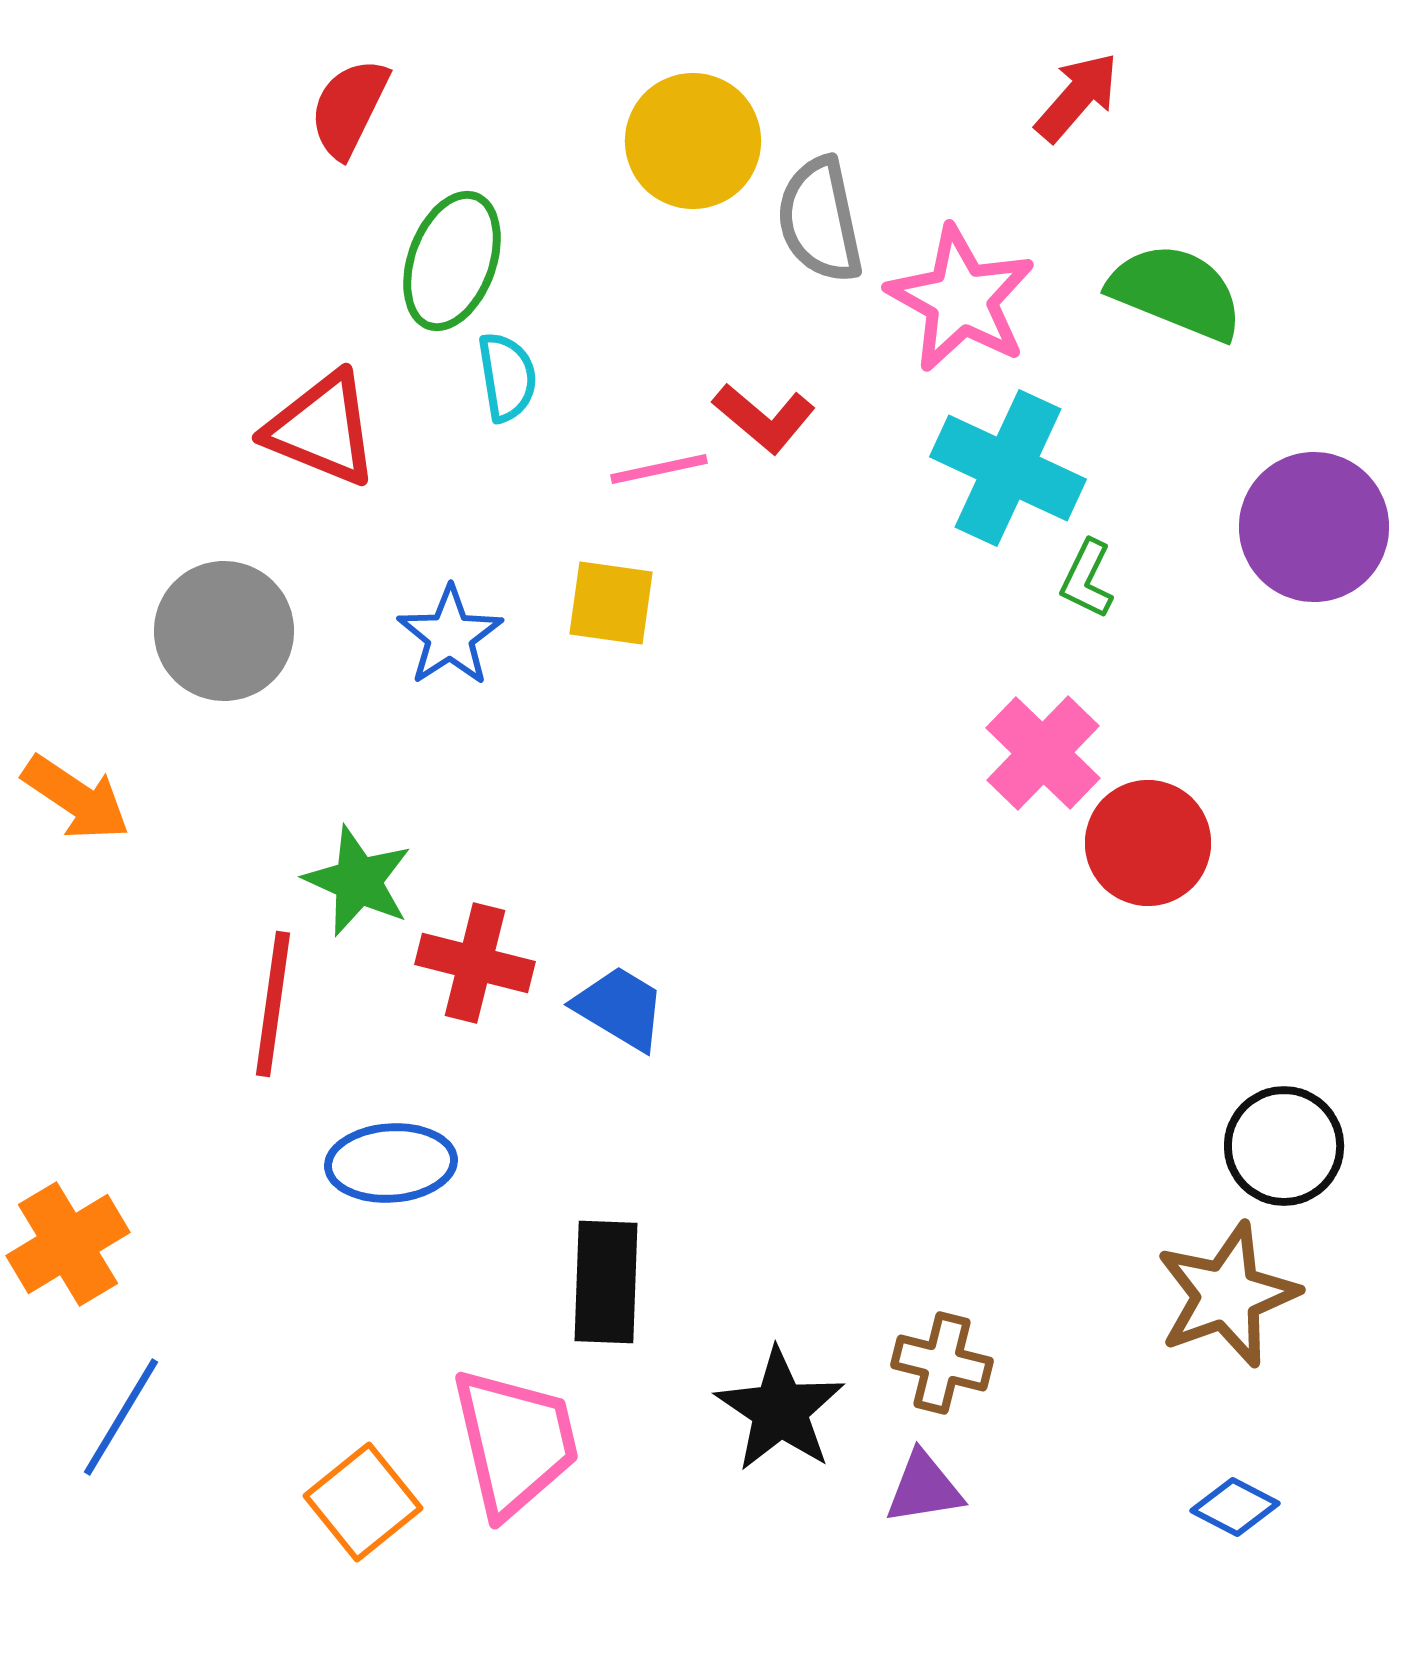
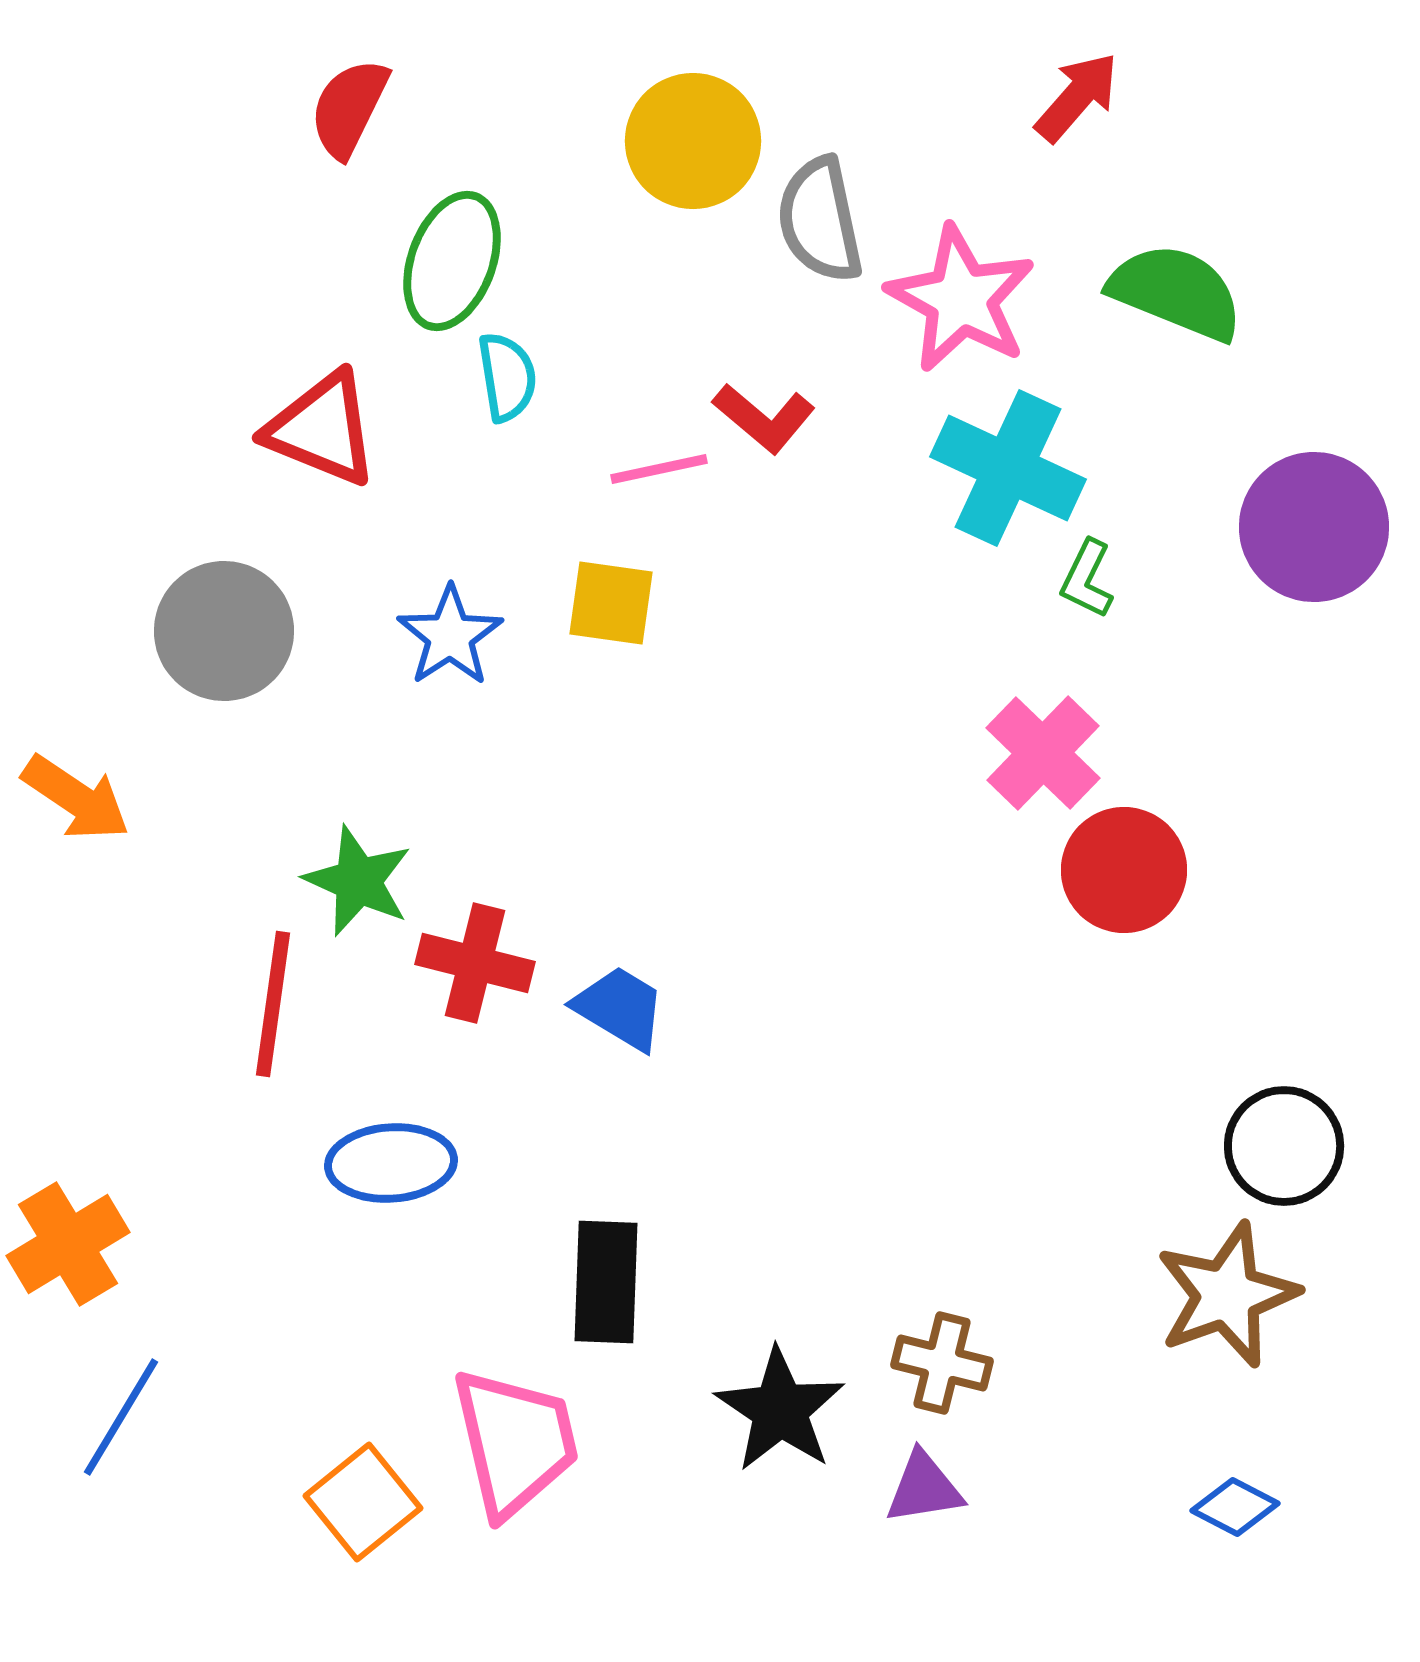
red circle: moved 24 px left, 27 px down
